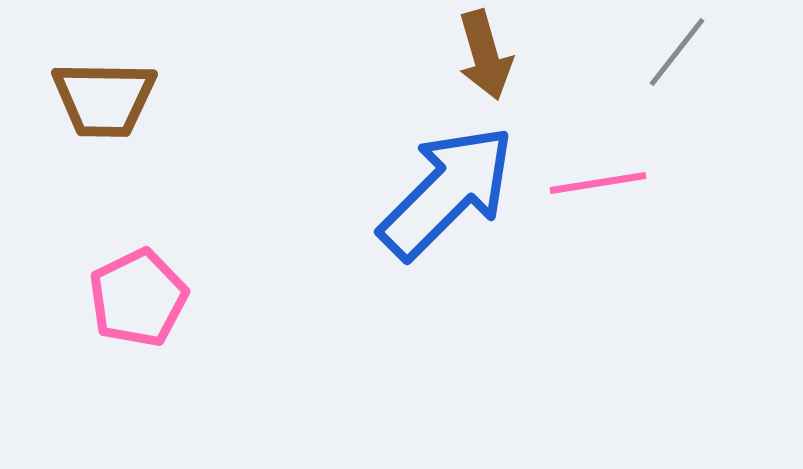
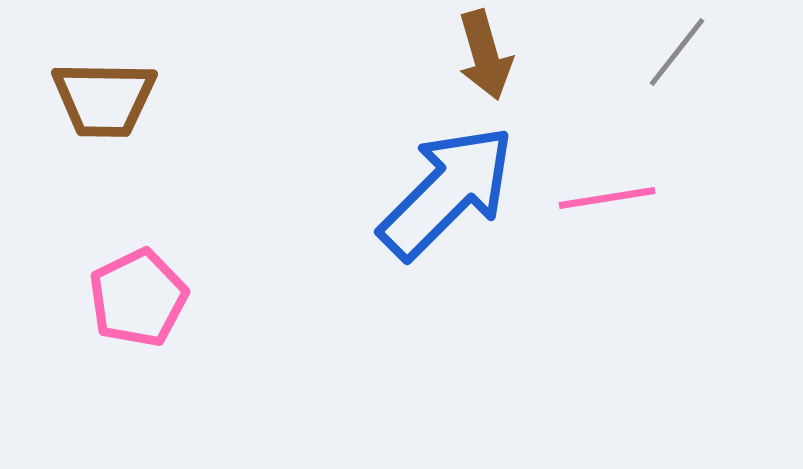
pink line: moved 9 px right, 15 px down
